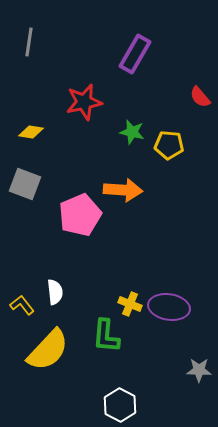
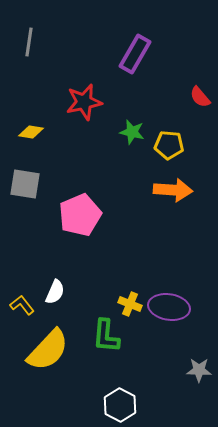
gray square: rotated 12 degrees counterclockwise
orange arrow: moved 50 px right
white semicircle: rotated 30 degrees clockwise
